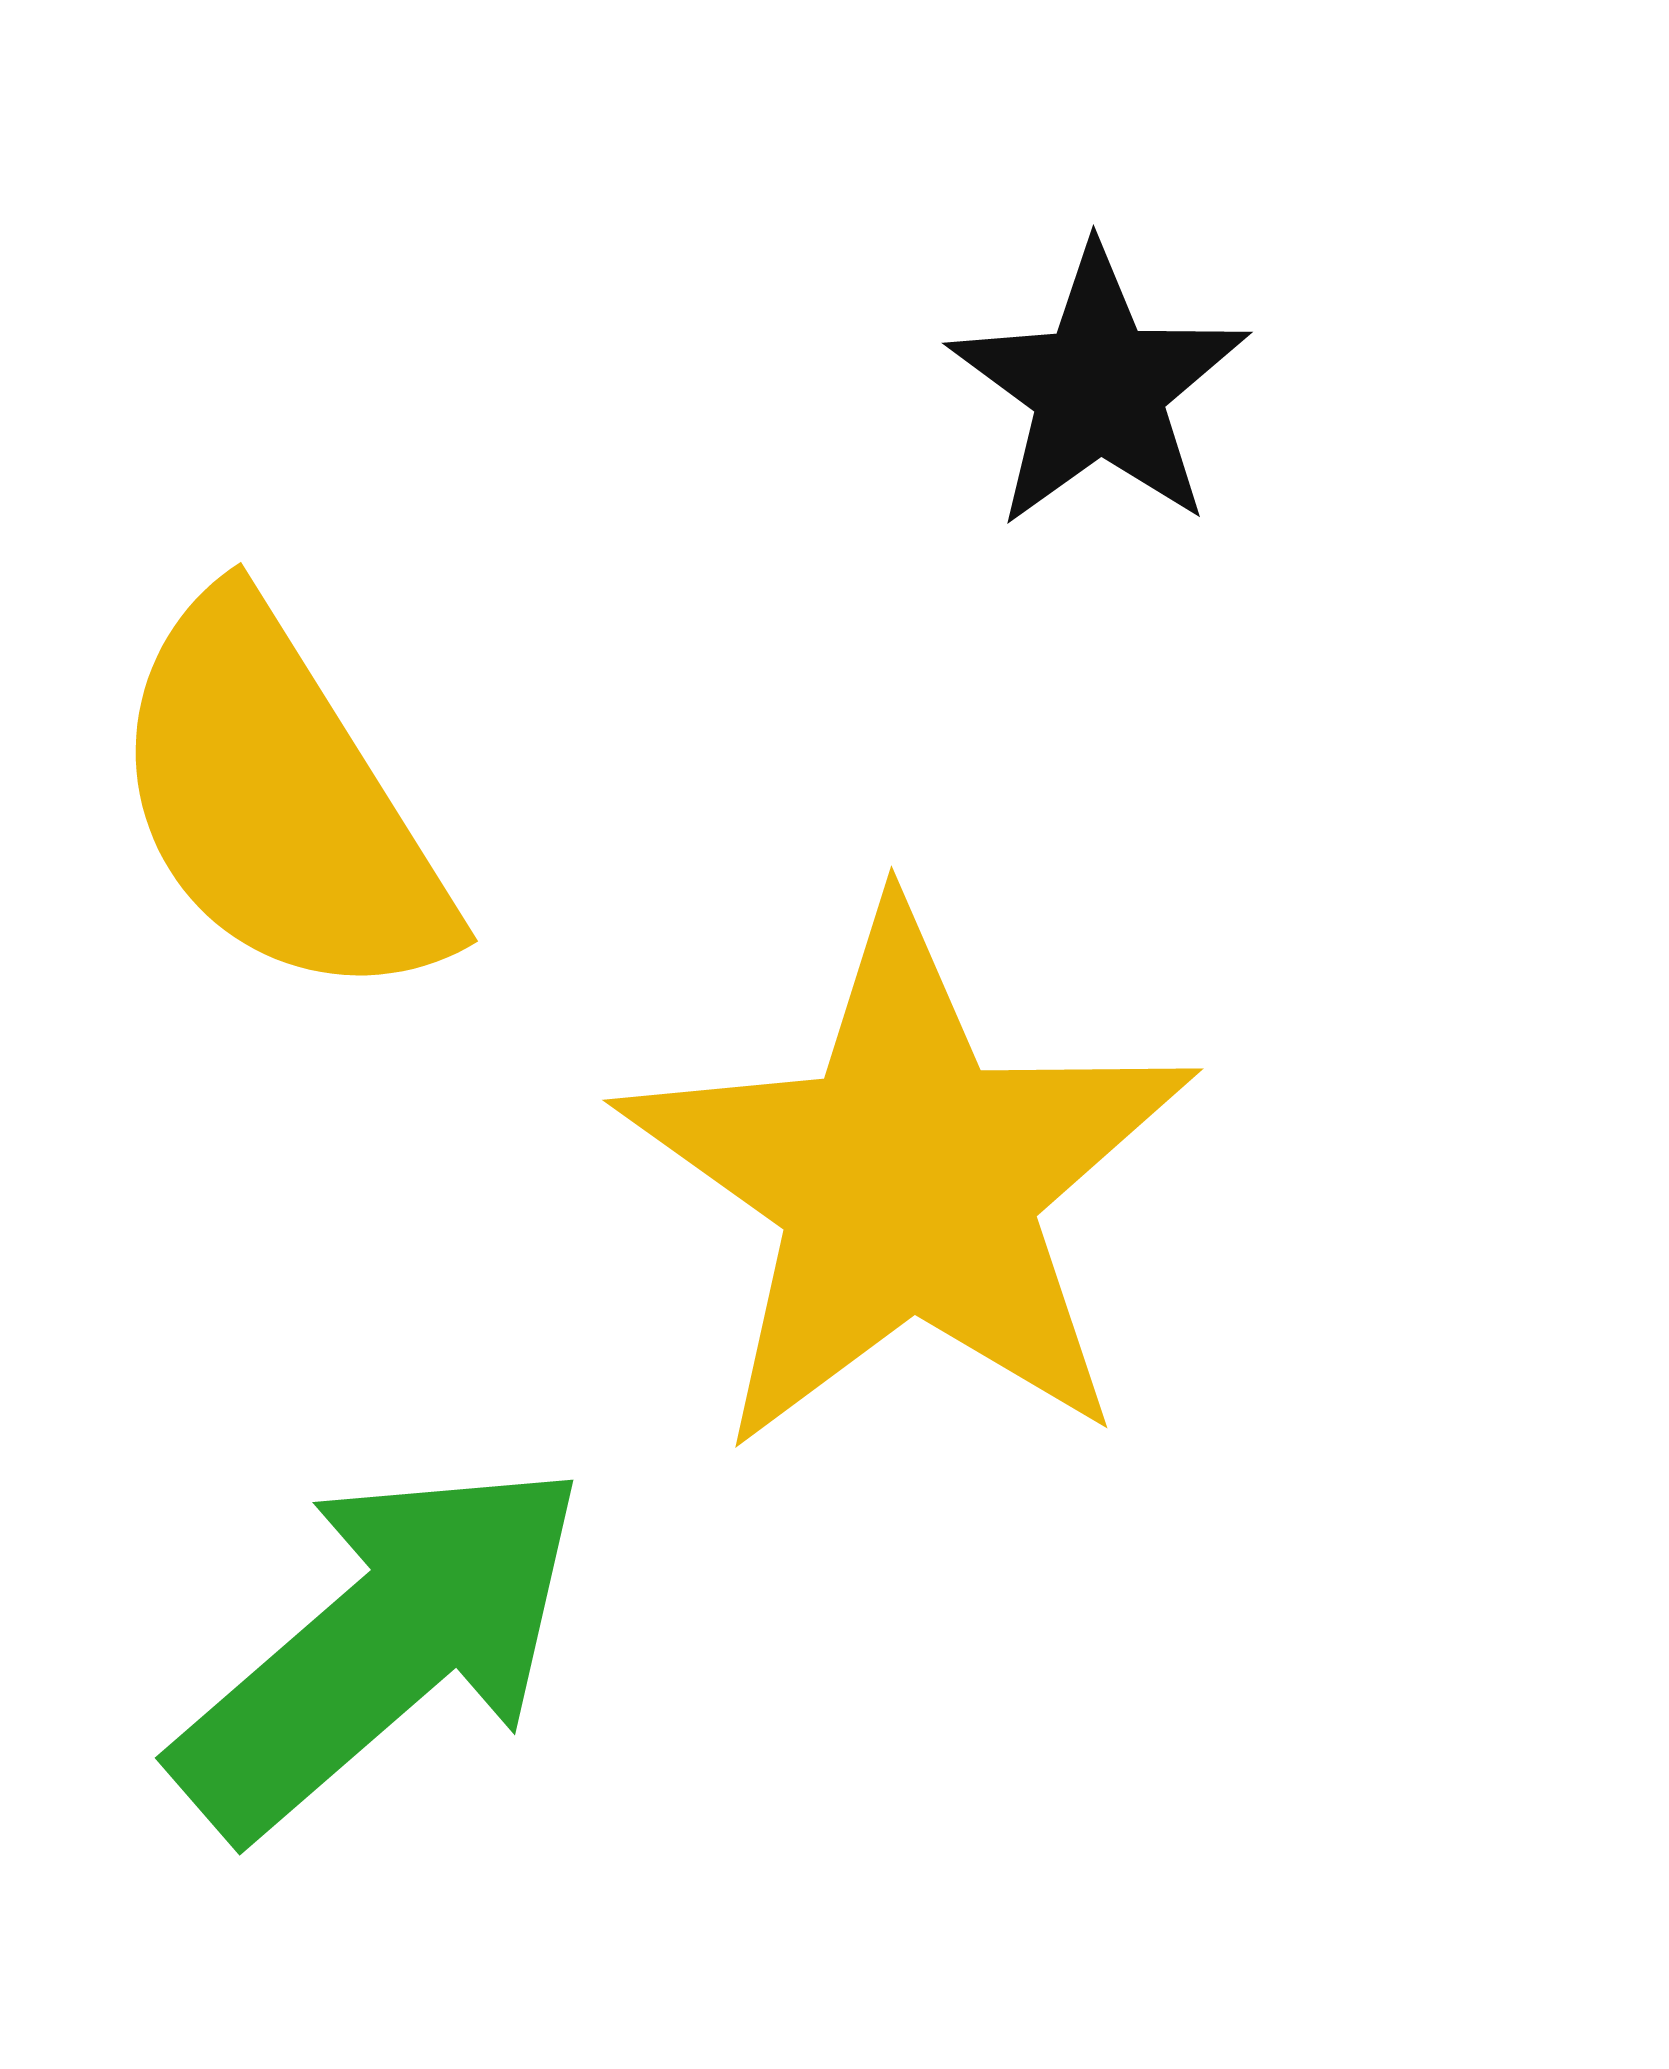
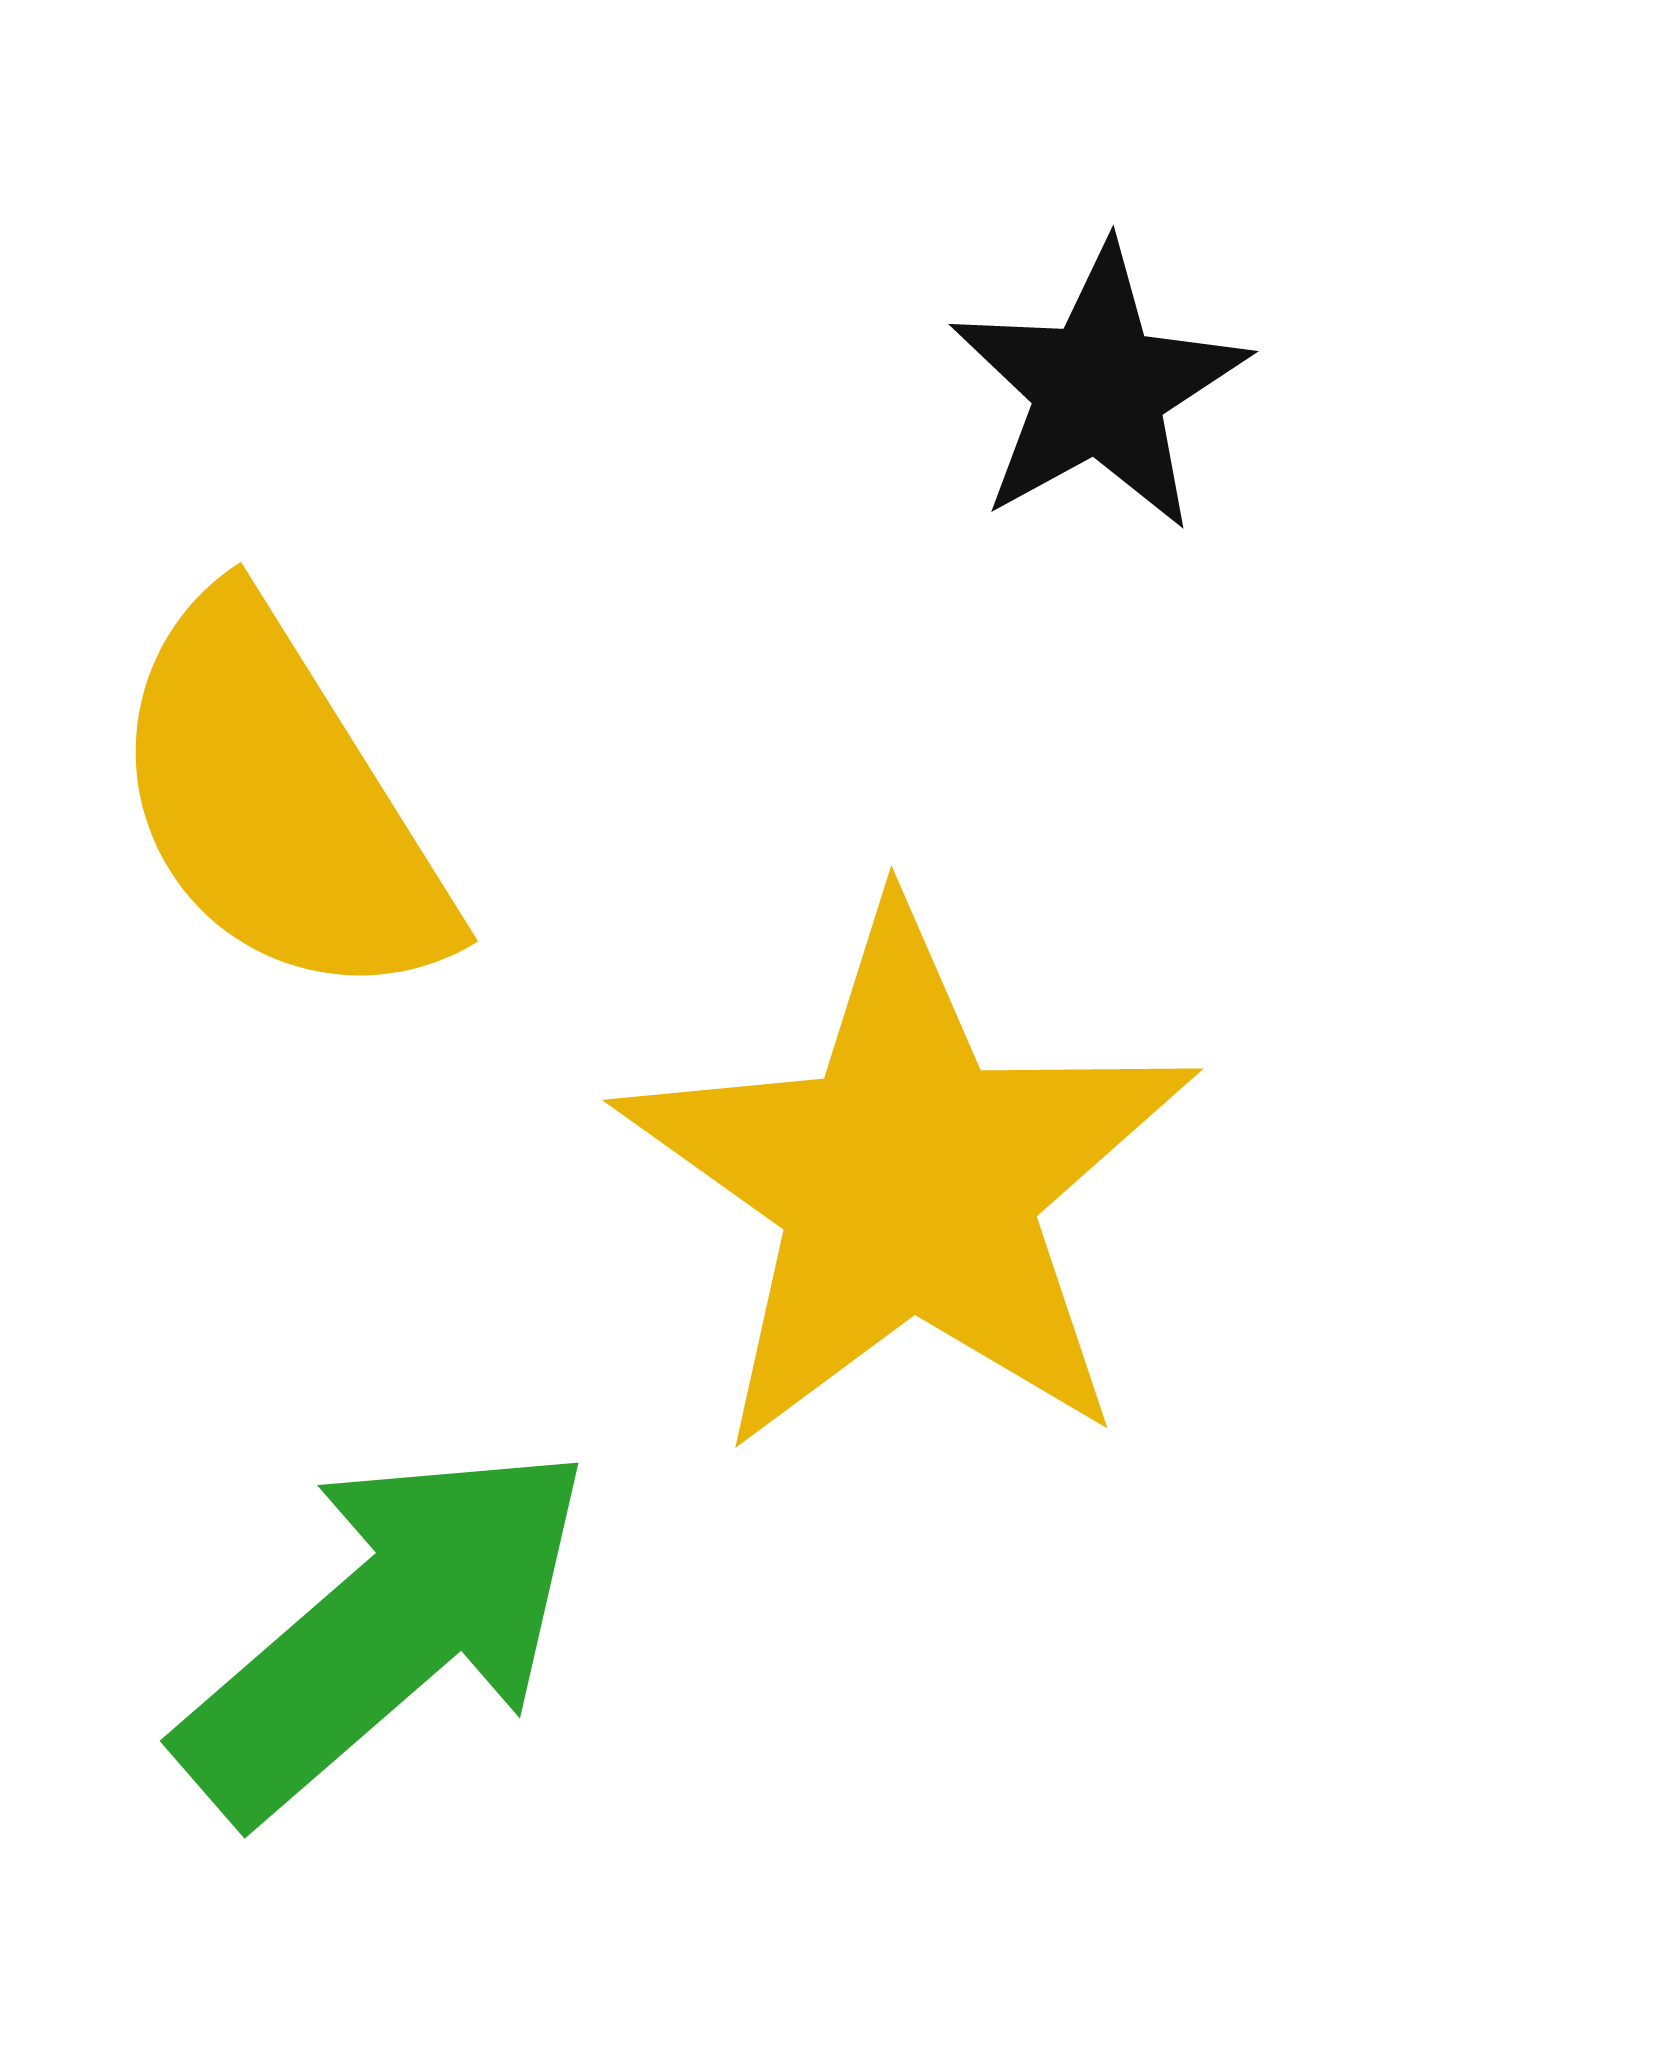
black star: rotated 7 degrees clockwise
green arrow: moved 5 px right, 17 px up
